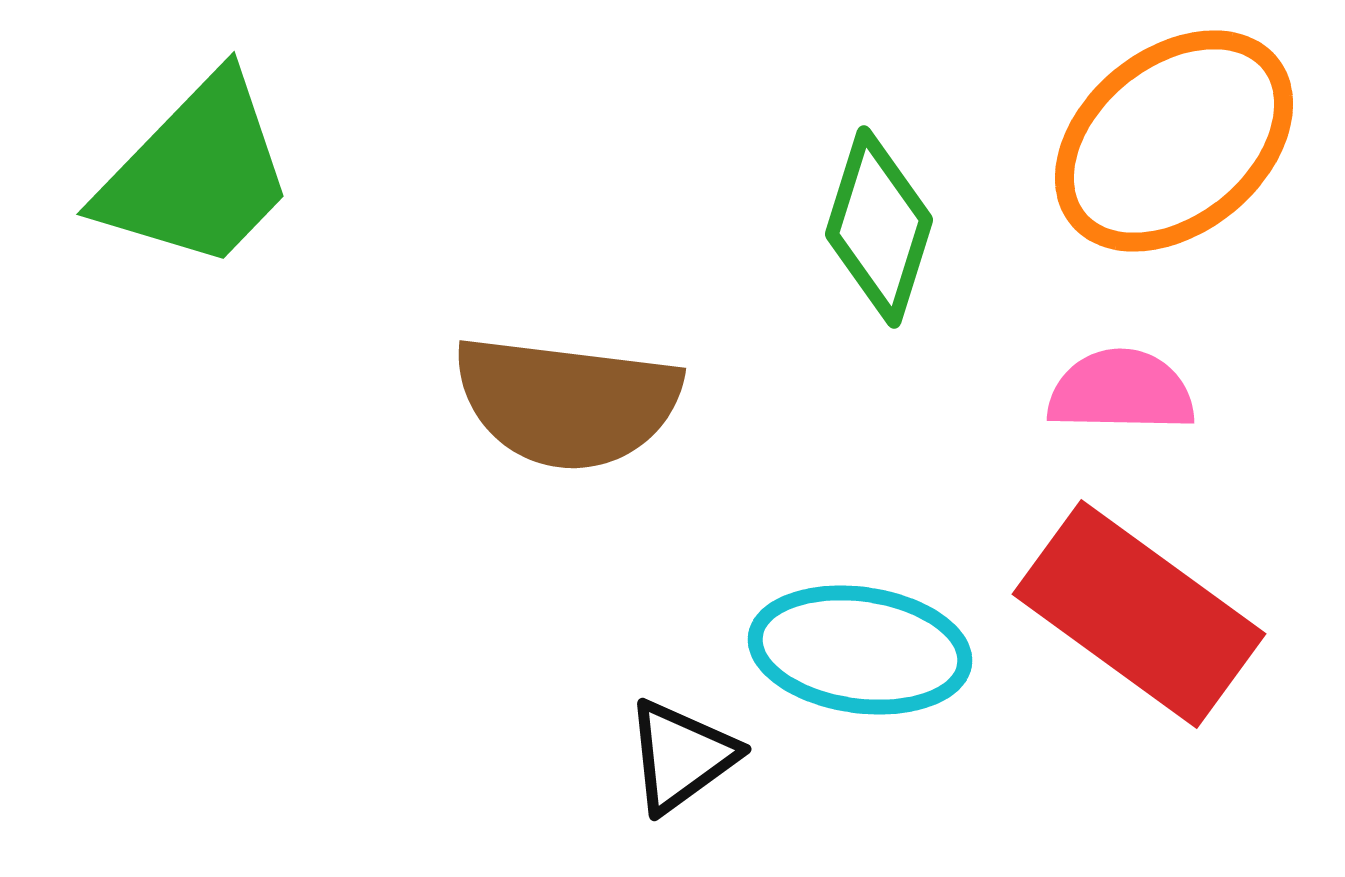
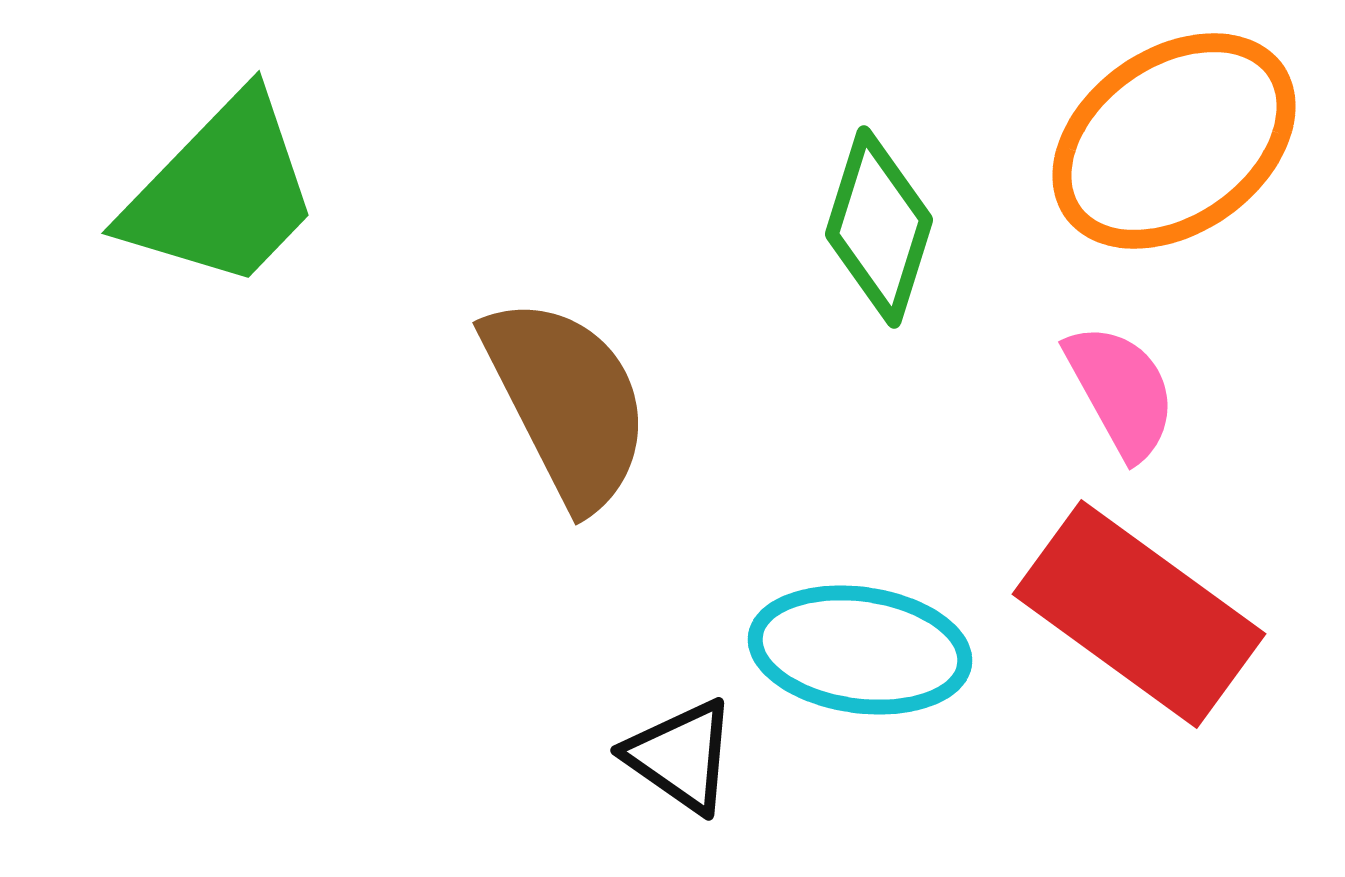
orange ellipse: rotated 4 degrees clockwise
green trapezoid: moved 25 px right, 19 px down
pink semicircle: rotated 60 degrees clockwise
brown semicircle: rotated 124 degrees counterclockwise
black triangle: rotated 49 degrees counterclockwise
